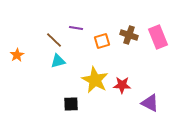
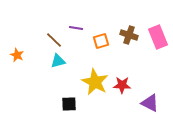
orange square: moved 1 px left
orange star: rotated 16 degrees counterclockwise
yellow star: moved 2 px down
black square: moved 2 px left
